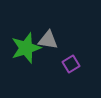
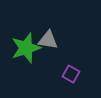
purple square: moved 10 px down; rotated 30 degrees counterclockwise
